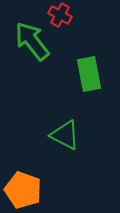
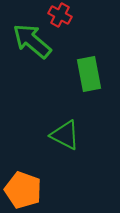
green arrow: rotated 12 degrees counterclockwise
